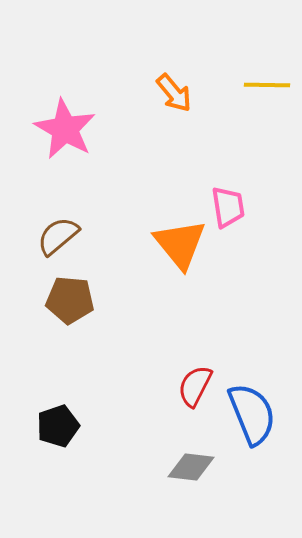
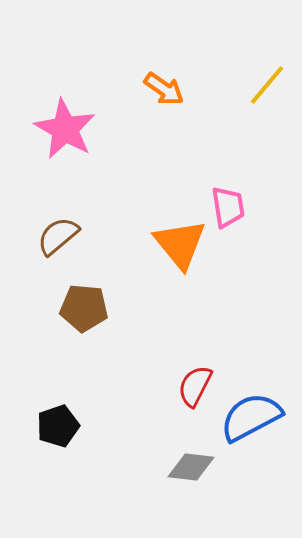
yellow line: rotated 51 degrees counterclockwise
orange arrow: moved 10 px left, 4 px up; rotated 15 degrees counterclockwise
brown pentagon: moved 14 px right, 8 px down
blue semicircle: moved 1 px left, 3 px down; rotated 96 degrees counterclockwise
